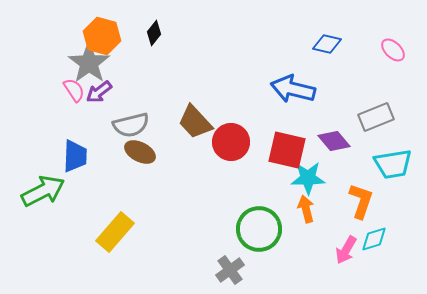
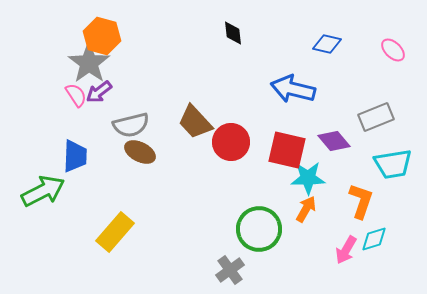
black diamond: moved 79 px right; rotated 45 degrees counterclockwise
pink semicircle: moved 2 px right, 5 px down
orange arrow: rotated 44 degrees clockwise
